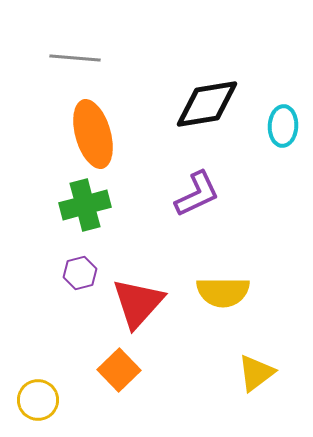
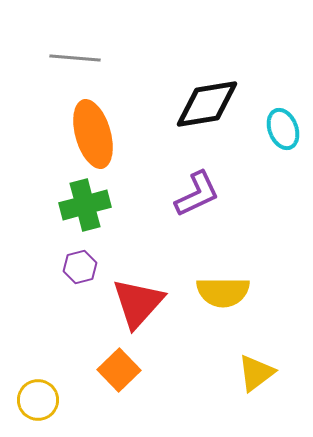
cyan ellipse: moved 3 px down; rotated 24 degrees counterclockwise
purple hexagon: moved 6 px up
